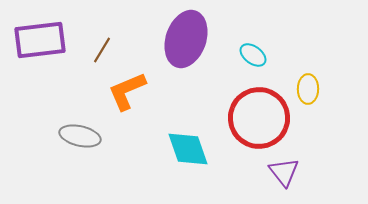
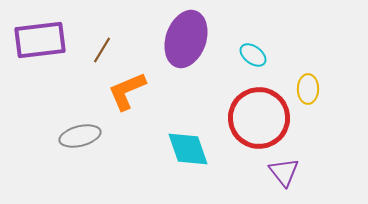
gray ellipse: rotated 27 degrees counterclockwise
